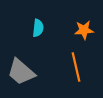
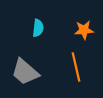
gray trapezoid: moved 4 px right
